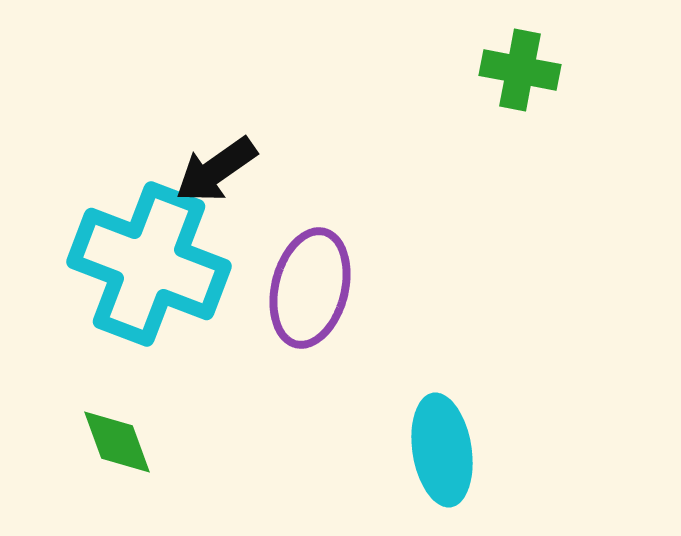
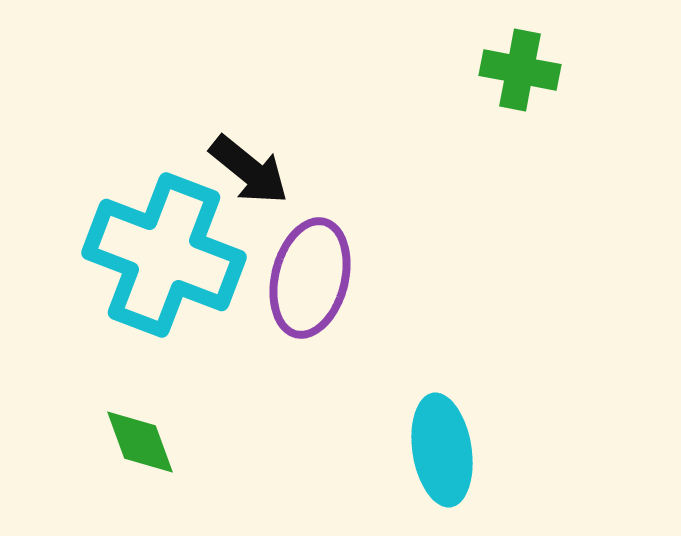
black arrow: moved 33 px right; rotated 106 degrees counterclockwise
cyan cross: moved 15 px right, 9 px up
purple ellipse: moved 10 px up
green diamond: moved 23 px right
